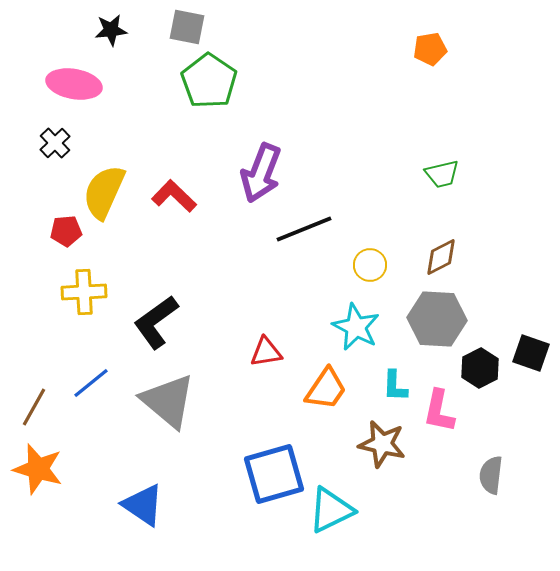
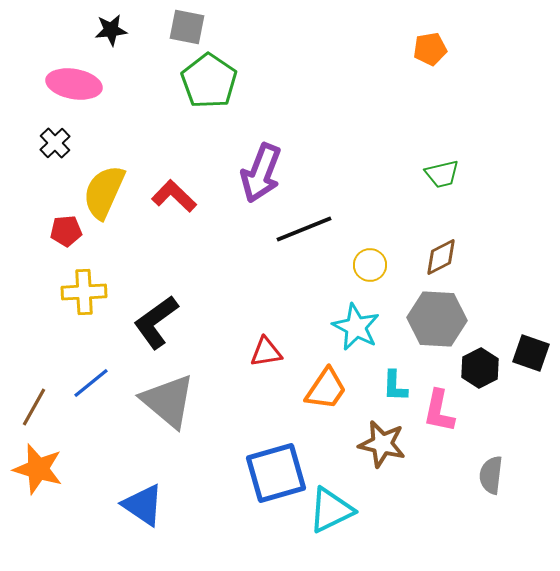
blue square: moved 2 px right, 1 px up
